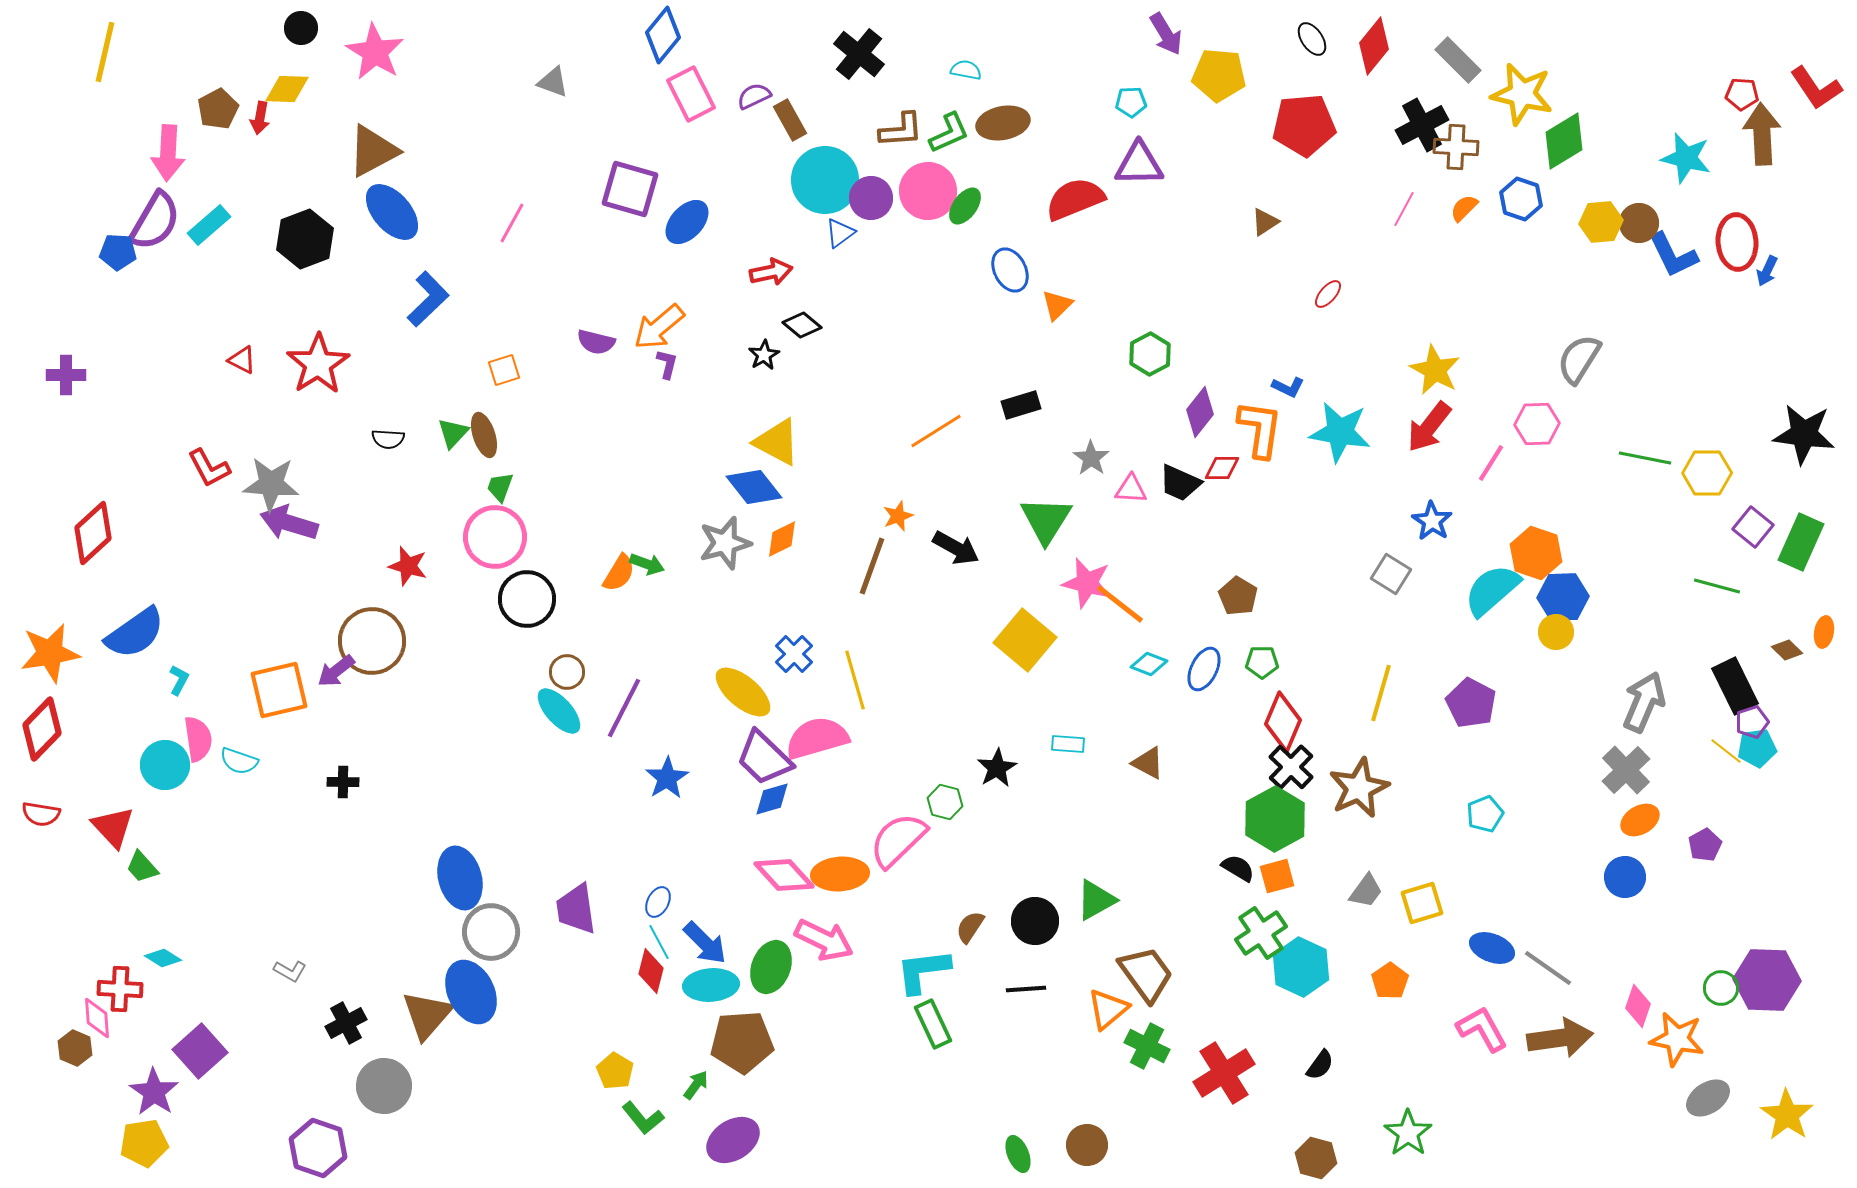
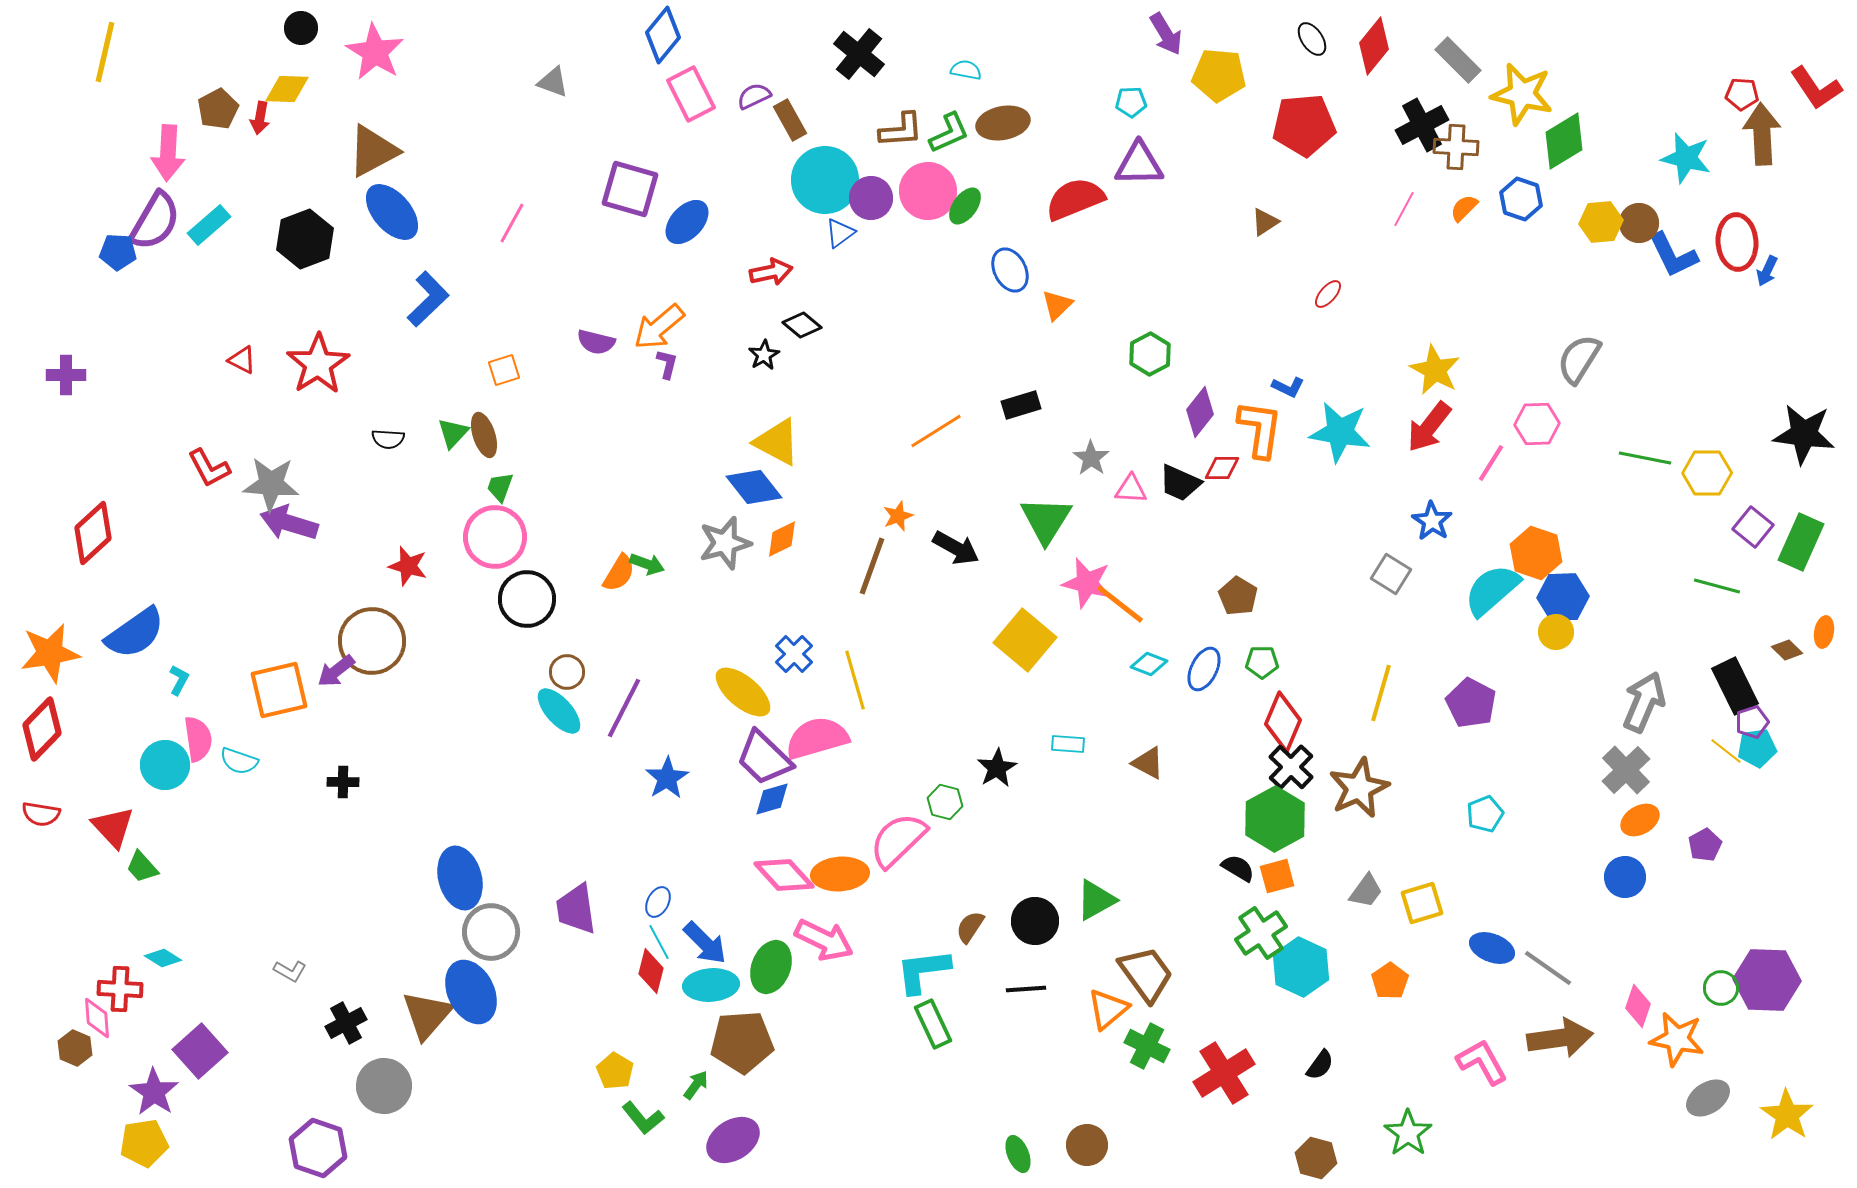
pink L-shape at (1482, 1029): moved 33 px down
